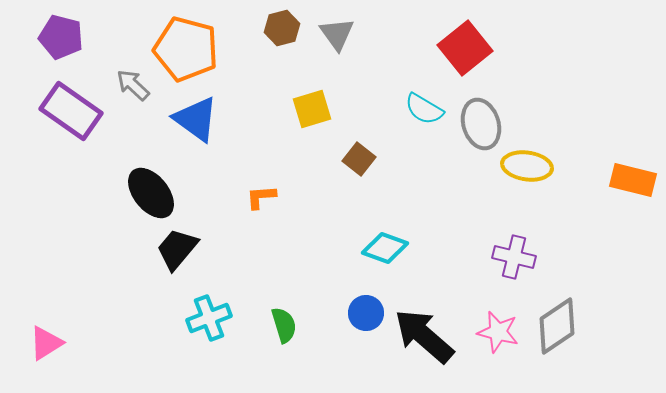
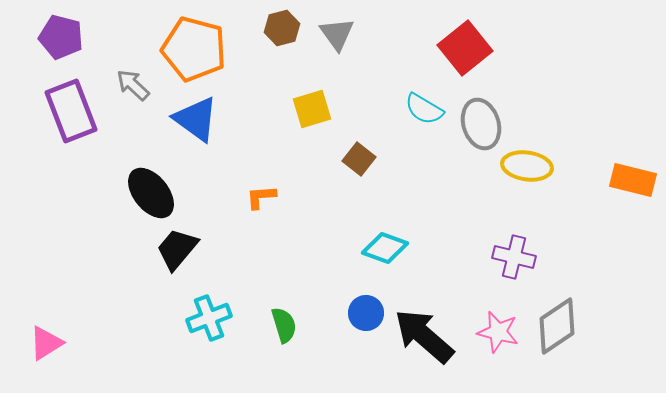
orange pentagon: moved 8 px right
purple rectangle: rotated 34 degrees clockwise
